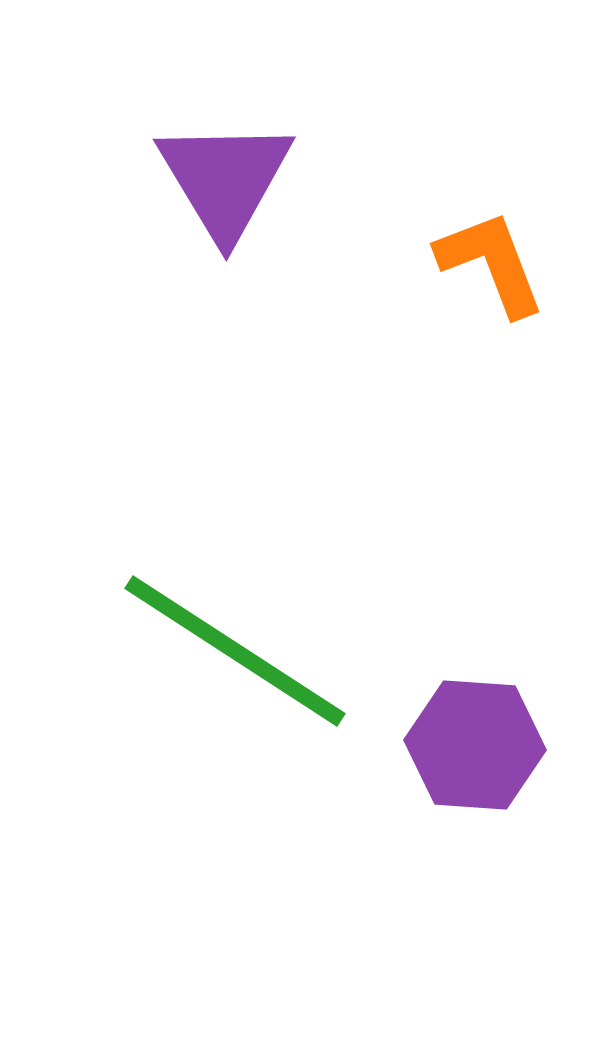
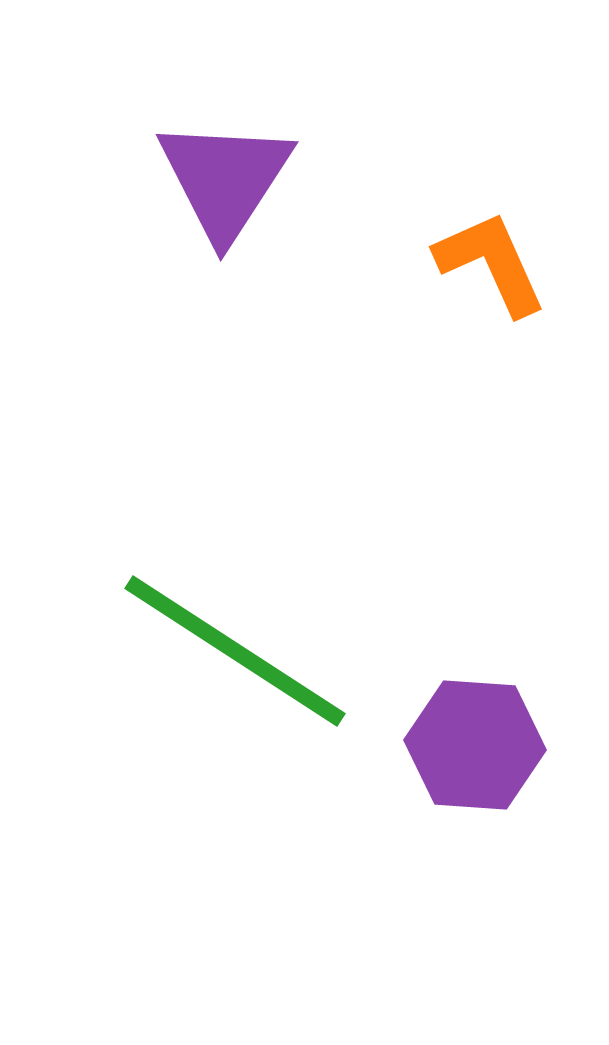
purple triangle: rotated 4 degrees clockwise
orange L-shape: rotated 3 degrees counterclockwise
